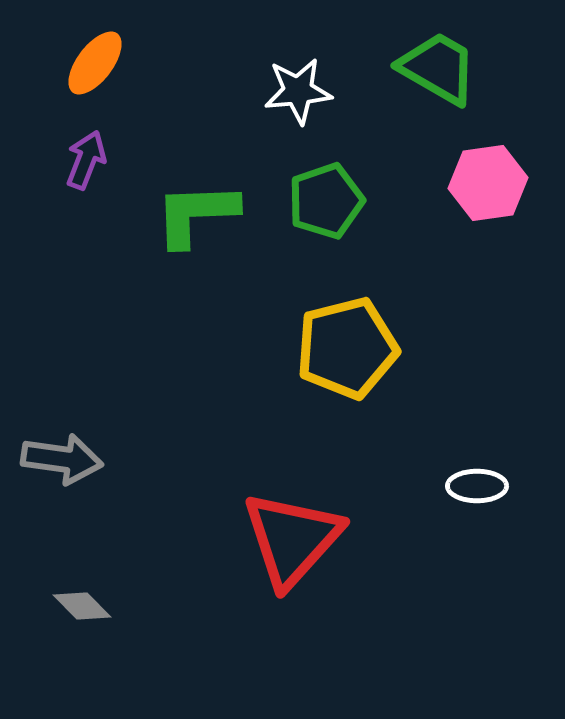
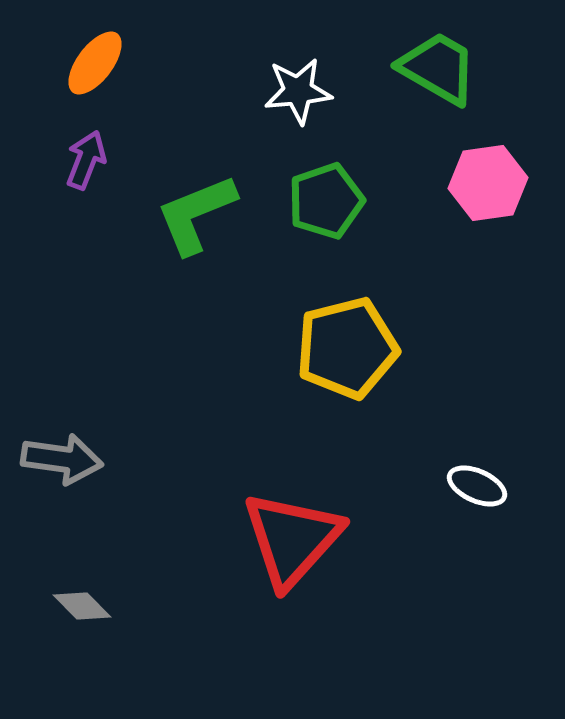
green L-shape: rotated 20 degrees counterclockwise
white ellipse: rotated 24 degrees clockwise
